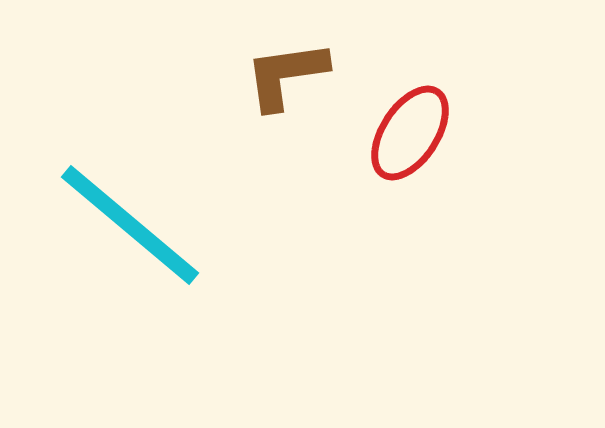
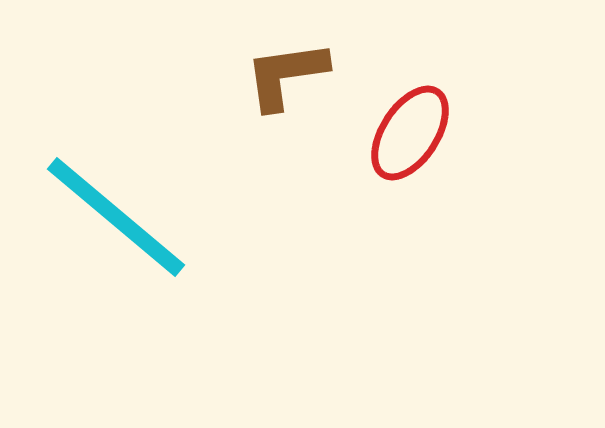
cyan line: moved 14 px left, 8 px up
